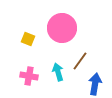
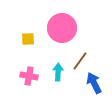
yellow square: rotated 24 degrees counterclockwise
cyan arrow: rotated 18 degrees clockwise
blue arrow: moved 1 px left, 1 px up; rotated 35 degrees counterclockwise
